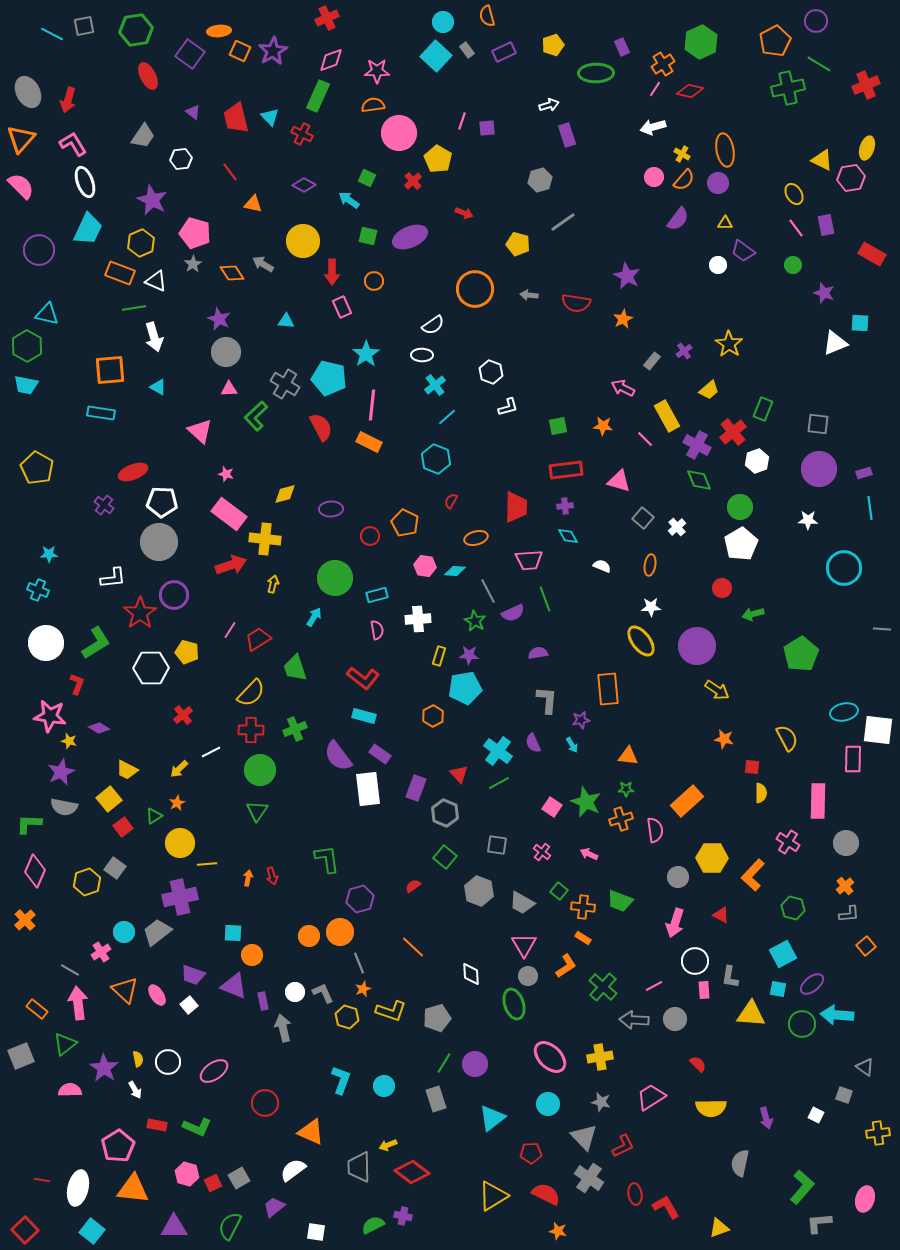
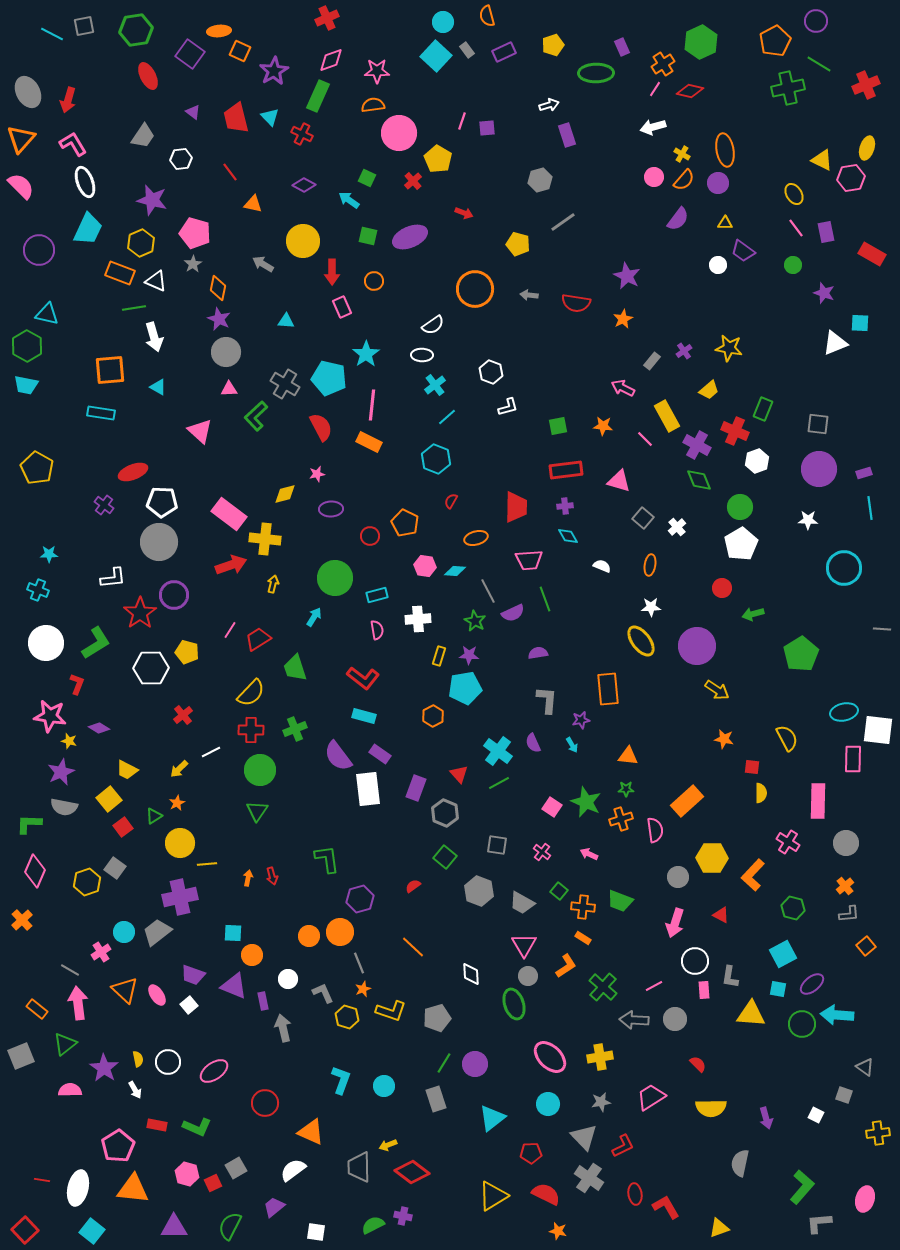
purple star at (273, 51): moved 1 px right, 20 px down
purple star at (152, 200): rotated 12 degrees counterclockwise
purple rectangle at (826, 225): moved 7 px down
orange diamond at (232, 273): moved 14 px left, 15 px down; rotated 45 degrees clockwise
yellow star at (729, 344): moved 4 px down; rotated 24 degrees counterclockwise
red cross at (733, 432): moved 2 px right, 1 px up; rotated 28 degrees counterclockwise
pink star at (226, 474): moved 91 px right; rotated 28 degrees counterclockwise
orange cross at (25, 920): moved 3 px left
white circle at (295, 992): moved 7 px left, 13 px up
gray star at (601, 1102): rotated 24 degrees counterclockwise
gray square at (239, 1178): moved 3 px left, 10 px up
